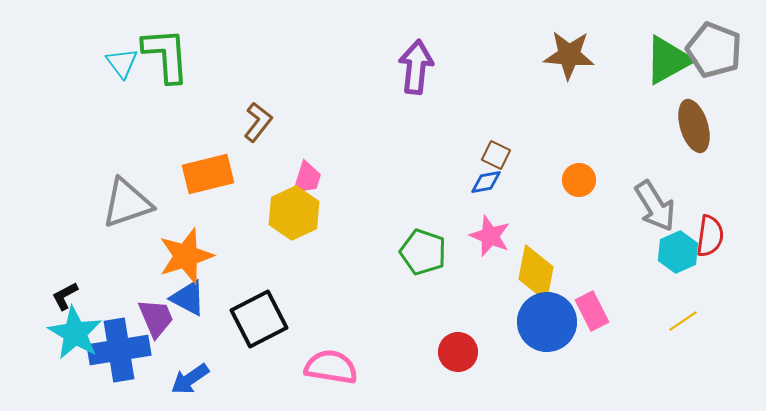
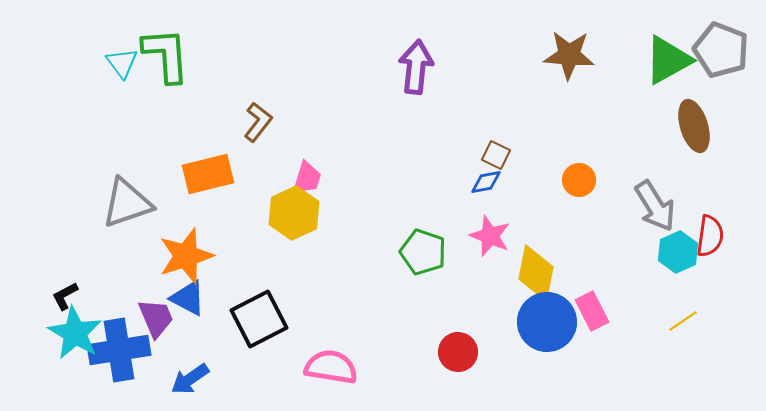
gray pentagon: moved 7 px right
